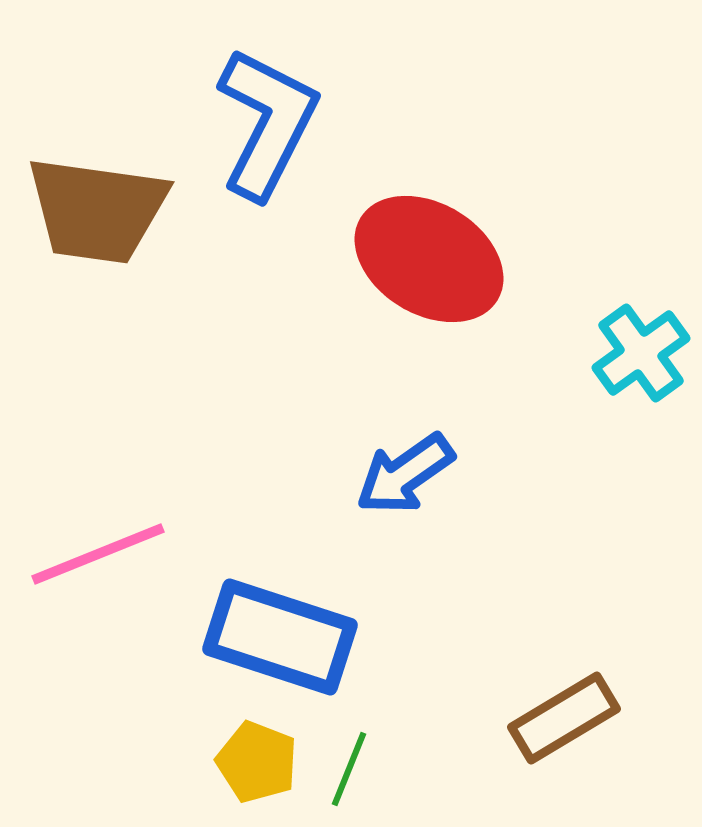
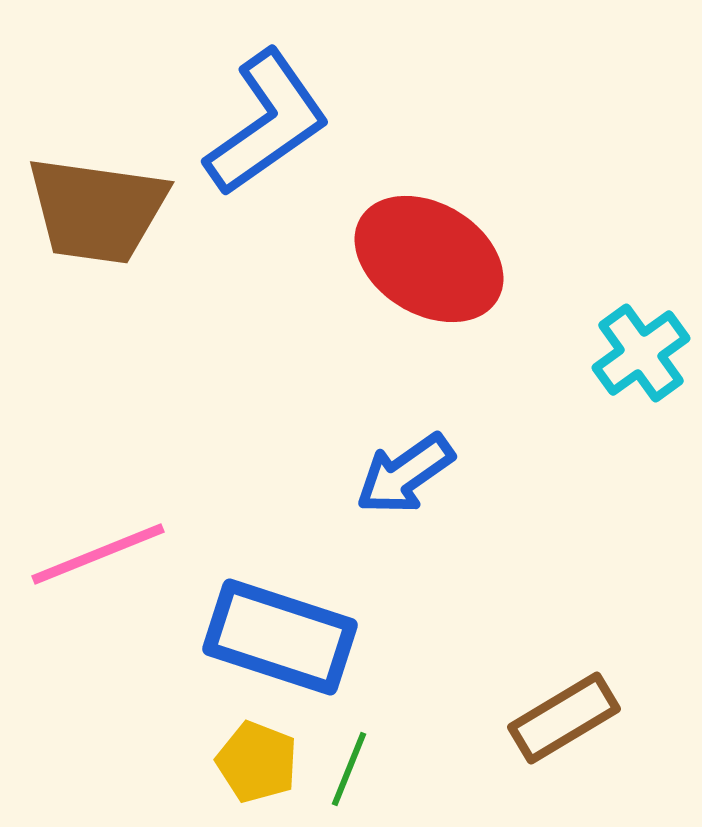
blue L-shape: rotated 28 degrees clockwise
